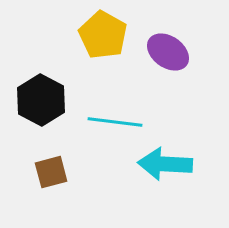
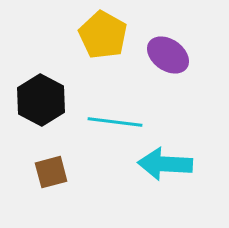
purple ellipse: moved 3 px down
